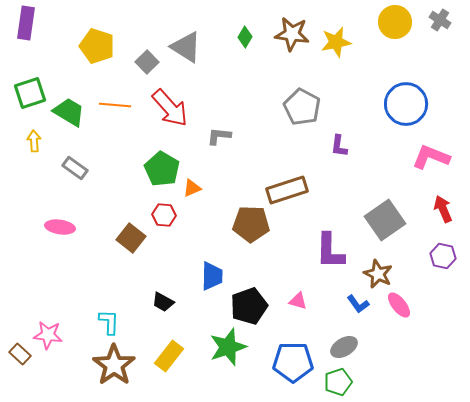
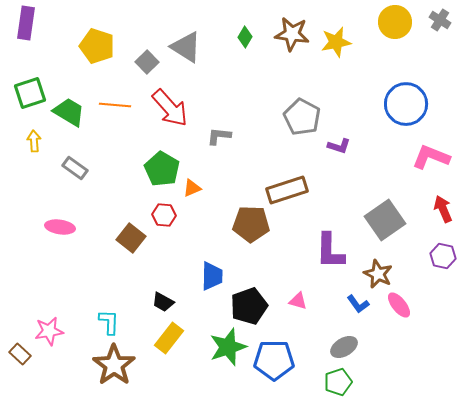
gray pentagon at (302, 107): moved 10 px down
purple L-shape at (339, 146): rotated 80 degrees counterclockwise
pink star at (48, 335): moved 1 px right, 4 px up; rotated 16 degrees counterclockwise
yellow rectangle at (169, 356): moved 18 px up
blue pentagon at (293, 362): moved 19 px left, 2 px up
